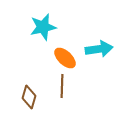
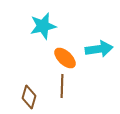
cyan star: moved 1 px up
